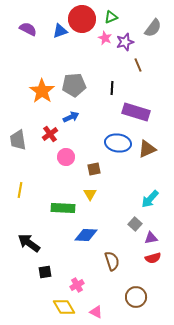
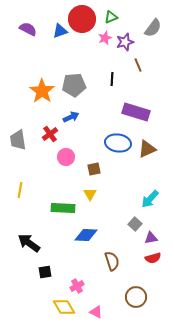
pink star: rotated 24 degrees clockwise
black line: moved 9 px up
pink cross: moved 1 px down
